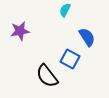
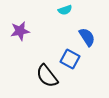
cyan semicircle: rotated 136 degrees counterclockwise
